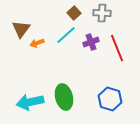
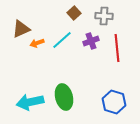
gray cross: moved 2 px right, 3 px down
brown triangle: rotated 30 degrees clockwise
cyan line: moved 4 px left, 5 px down
purple cross: moved 1 px up
red line: rotated 16 degrees clockwise
blue hexagon: moved 4 px right, 3 px down
